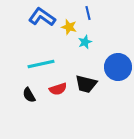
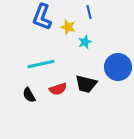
blue line: moved 1 px right, 1 px up
blue L-shape: rotated 104 degrees counterclockwise
yellow star: moved 1 px left
